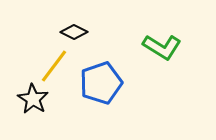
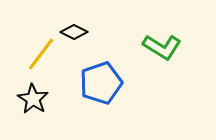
yellow line: moved 13 px left, 12 px up
